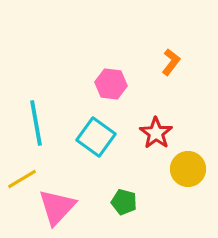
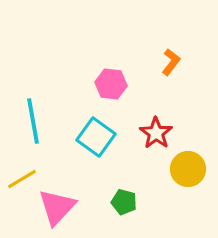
cyan line: moved 3 px left, 2 px up
